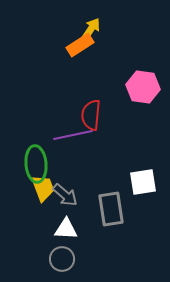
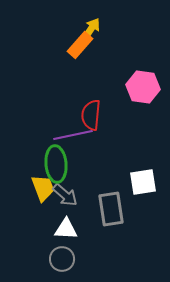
orange rectangle: rotated 16 degrees counterclockwise
green ellipse: moved 20 px right
